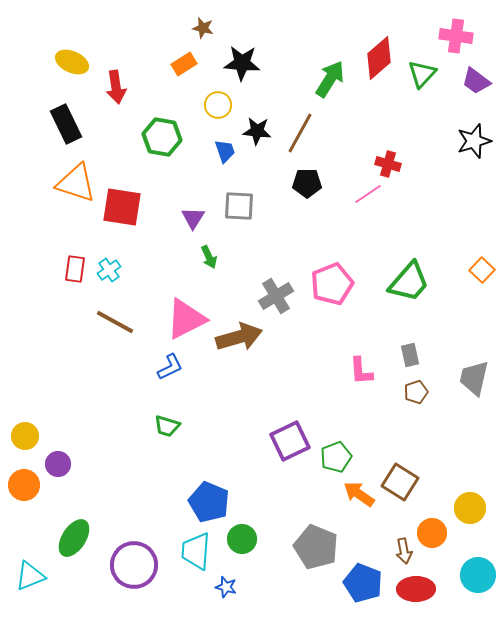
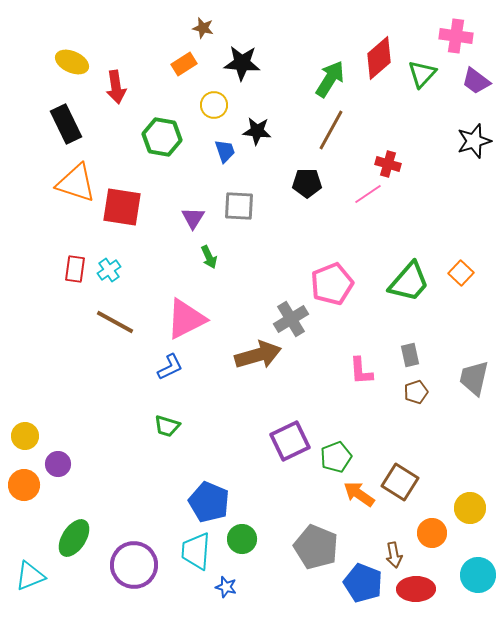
yellow circle at (218, 105): moved 4 px left
brown line at (300, 133): moved 31 px right, 3 px up
orange square at (482, 270): moved 21 px left, 3 px down
gray cross at (276, 296): moved 15 px right, 23 px down
brown arrow at (239, 337): moved 19 px right, 18 px down
brown arrow at (404, 551): moved 10 px left, 4 px down
